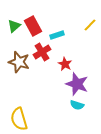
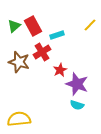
red star: moved 5 px left, 6 px down; rotated 16 degrees clockwise
yellow semicircle: rotated 100 degrees clockwise
